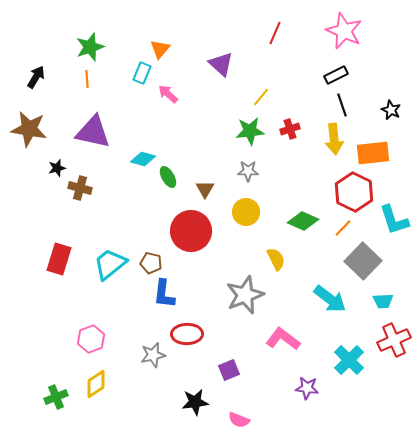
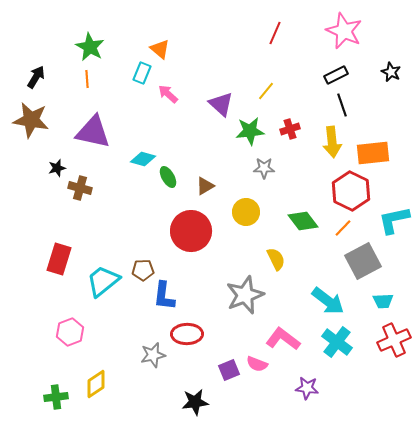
green star at (90, 47): rotated 24 degrees counterclockwise
orange triangle at (160, 49): rotated 30 degrees counterclockwise
purple triangle at (221, 64): moved 40 px down
yellow line at (261, 97): moved 5 px right, 6 px up
black star at (391, 110): moved 38 px up
brown star at (29, 129): moved 2 px right, 9 px up
yellow arrow at (334, 139): moved 2 px left, 3 px down
gray star at (248, 171): moved 16 px right, 3 px up
brown triangle at (205, 189): moved 3 px up; rotated 30 degrees clockwise
red hexagon at (354, 192): moved 3 px left, 1 px up
cyan L-shape at (394, 220): rotated 96 degrees clockwise
green diamond at (303, 221): rotated 28 degrees clockwise
gray square at (363, 261): rotated 18 degrees clockwise
brown pentagon at (151, 263): moved 8 px left, 7 px down; rotated 15 degrees counterclockwise
cyan trapezoid at (110, 264): moved 7 px left, 17 px down
blue L-shape at (164, 294): moved 2 px down
cyan arrow at (330, 299): moved 2 px left, 2 px down
pink hexagon at (91, 339): moved 21 px left, 7 px up
cyan cross at (349, 360): moved 12 px left, 18 px up; rotated 8 degrees counterclockwise
green cross at (56, 397): rotated 15 degrees clockwise
pink semicircle at (239, 420): moved 18 px right, 56 px up
